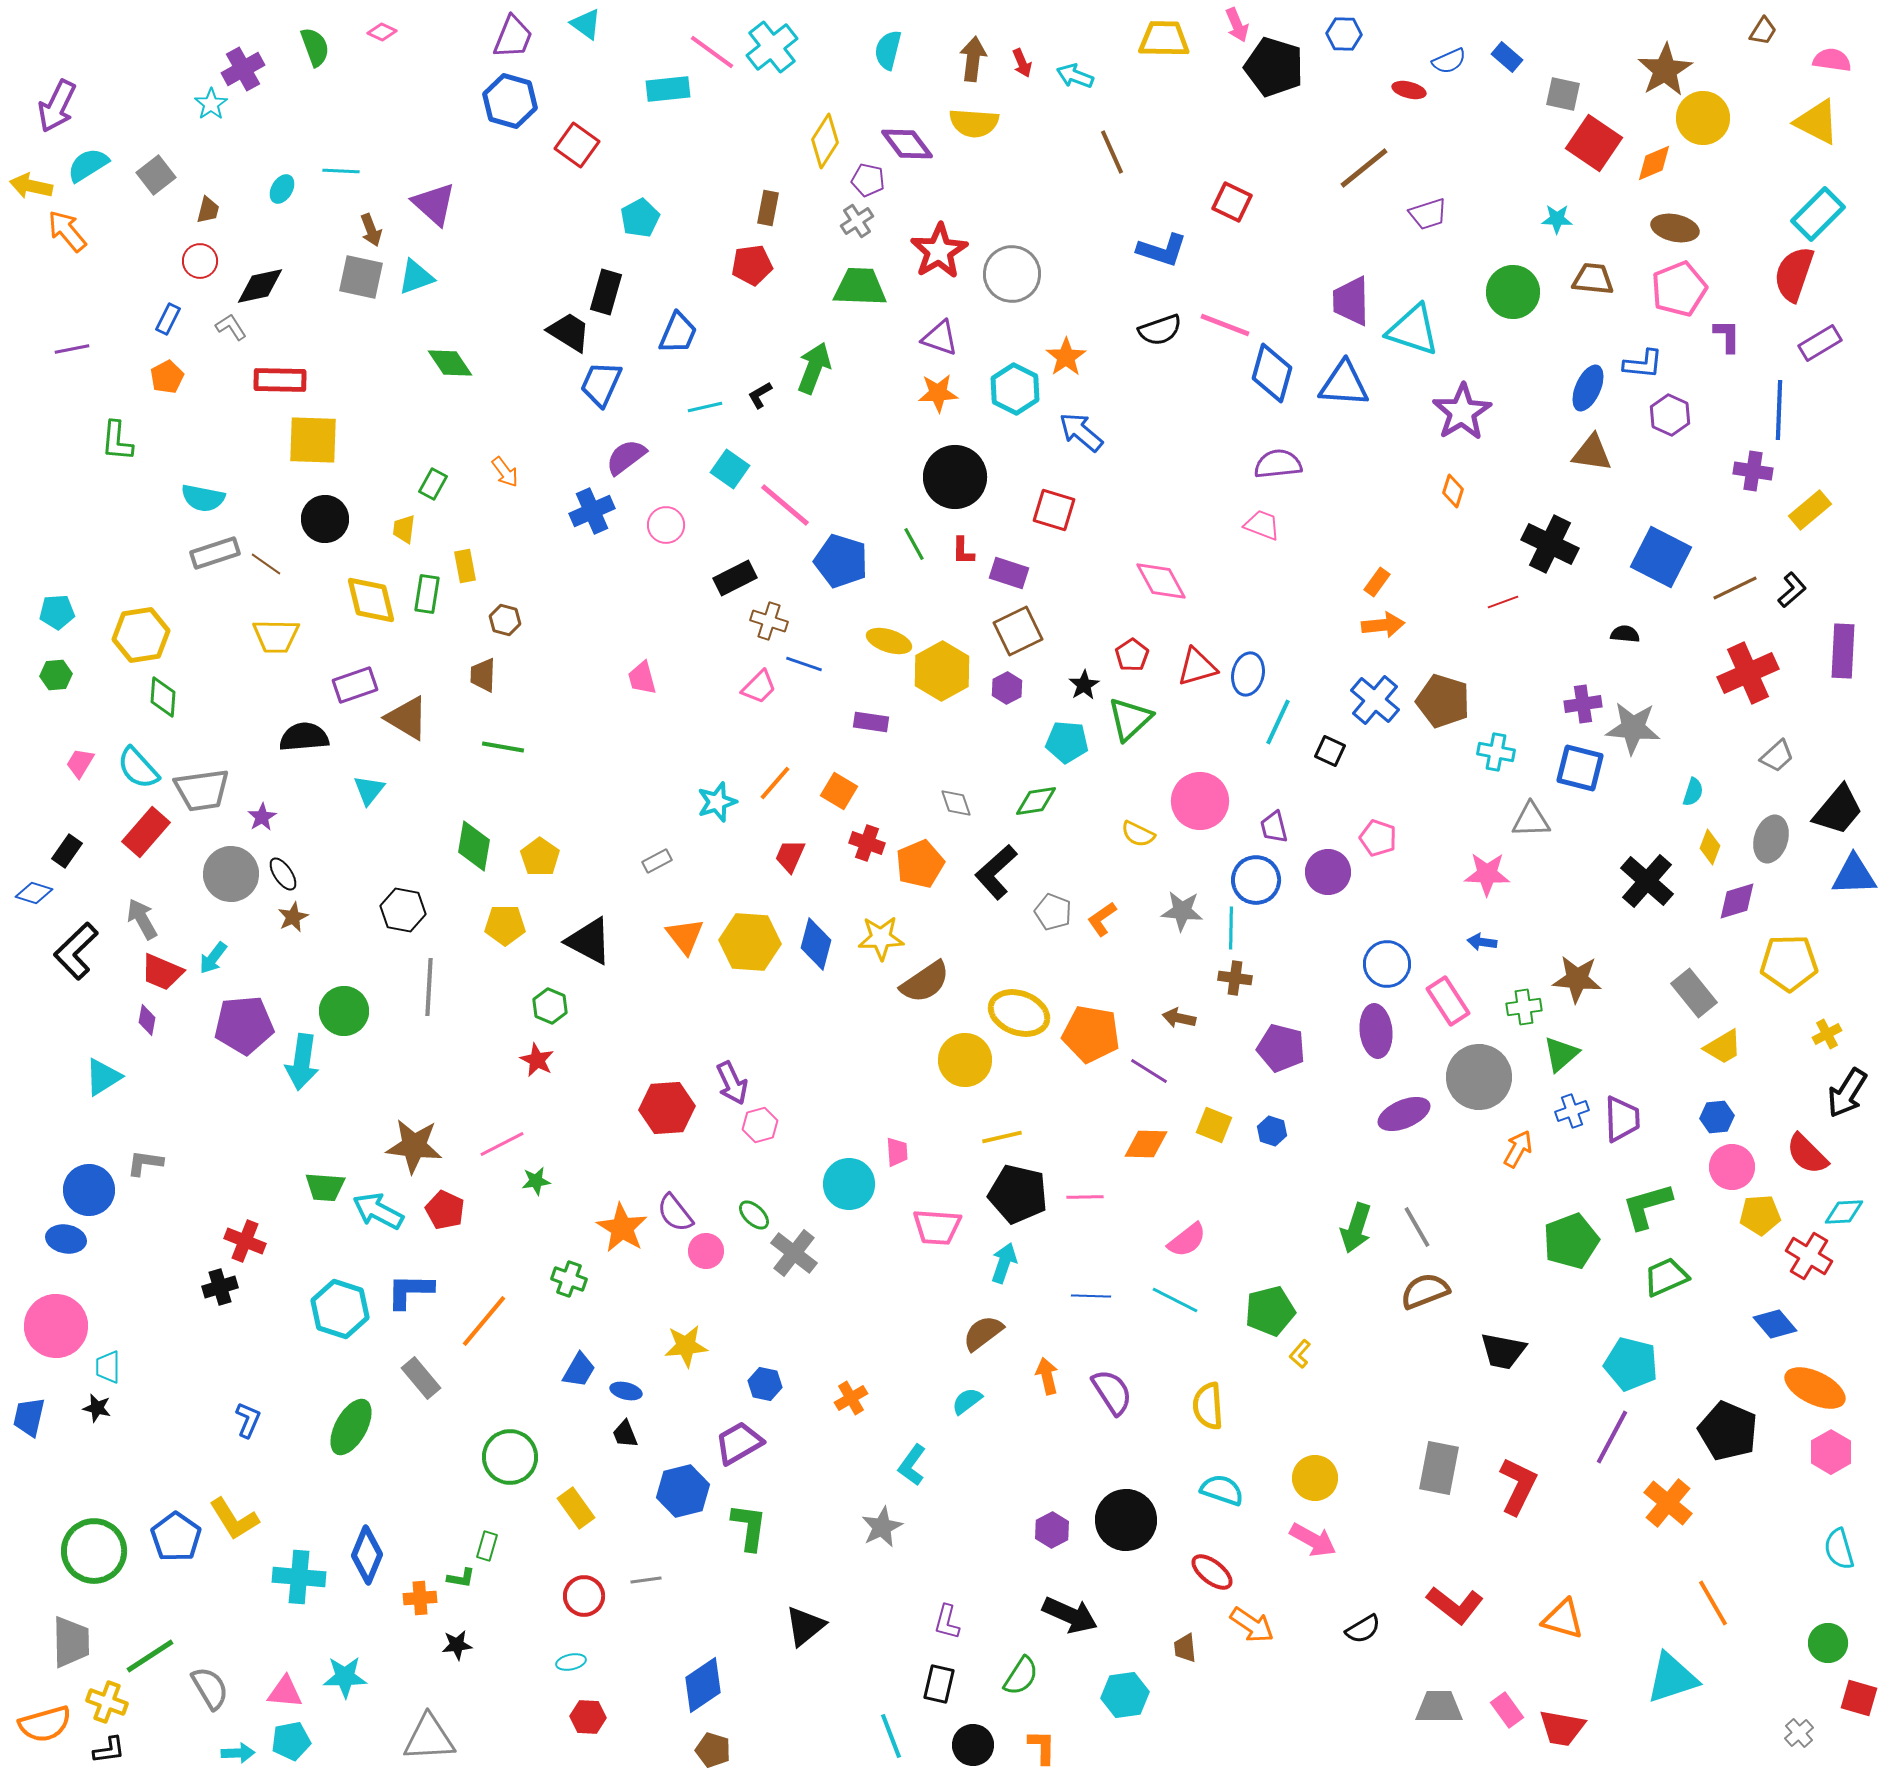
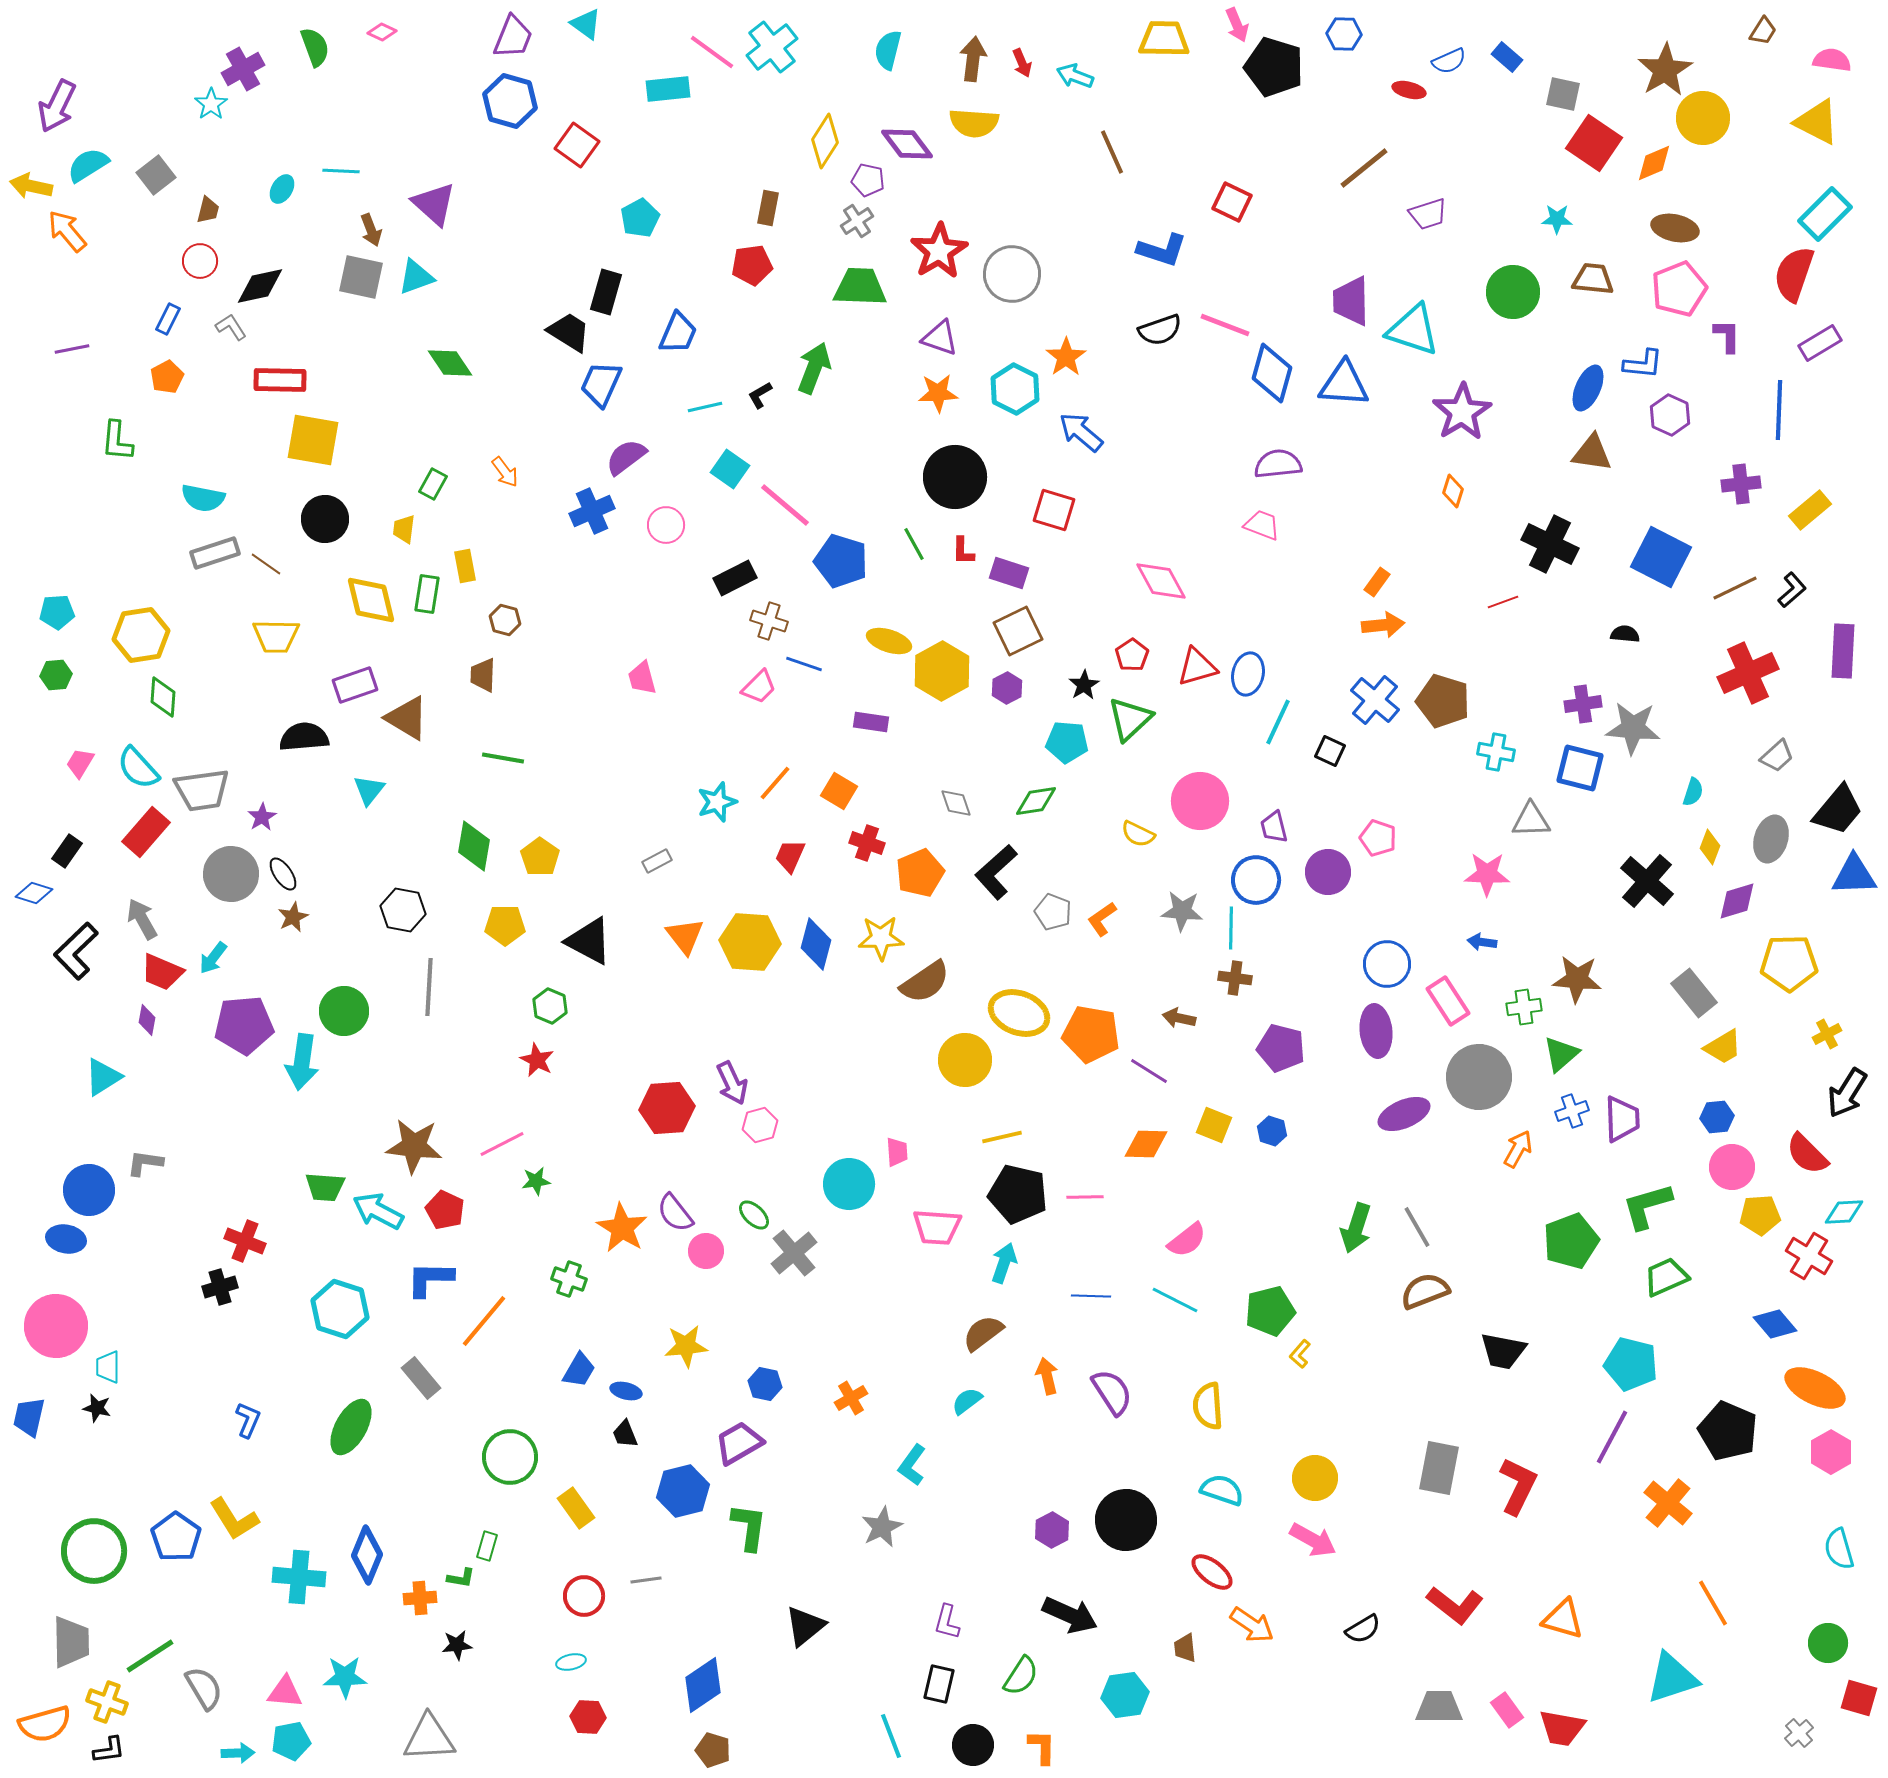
cyan rectangle at (1818, 214): moved 7 px right
yellow square at (313, 440): rotated 8 degrees clockwise
purple cross at (1753, 471): moved 12 px left, 13 px down; rotated 15 degrees counterclockwise
green line at (503, 747): moved 11 px down
orange pentagon at (920, 864): moved 9 px down
gray cross at (794, 1253): rotated 12 degrees clockwise
blue L-shape at (410, 1291): moved 20 px right, 12 px up
gray semicircle at (210, 1688): moved 6 px left
